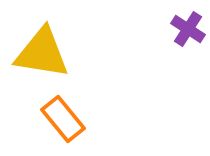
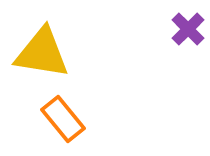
purple cross: rotated 12 degrees clockwise
